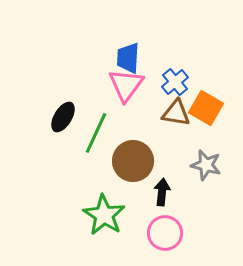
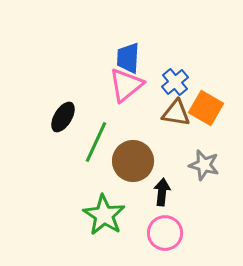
pink triangle: rotated 15 degrees clockwise
green line: moved 9 px down
gray star: moved 2 px left
